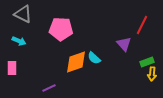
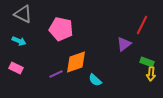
pink pentagon: rotated 10 degrees clockwise
purple triangle: rotated 35 degrees clockwise
cyan semicircle: moved 1 px right, 22 px down
green rectangle: rotated 40 degrees clockwise
pink rectangle: moved 4 px right; rotated 64 degrees counterclockwise
yellow arrow: moved 1 px left
purple line: moved 7 px right, 14 px up
